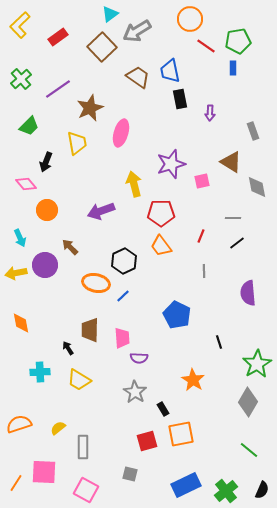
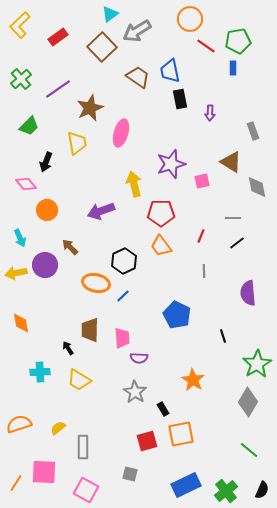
black line at (219, 342): moved 4 px right, 6 px up
